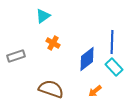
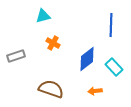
cyan triangle: rotated 21 degrees clockwise
blue line: moved 1 px left, 17 px up
orange arrow: rotated 32 degrees clockwise
